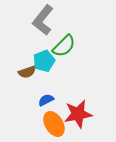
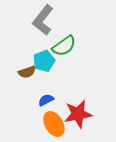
green semicircle: rotated 10 degrees clockwise
